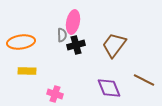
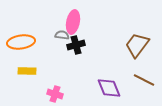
gray semicircle: rotated 80 degrees counterclockwise
brown trapezoid: moved 23 px right
